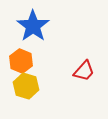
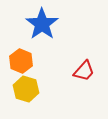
blue star: moved 9 px right, 2 px up
yellow hexagon: moved 3 px down
